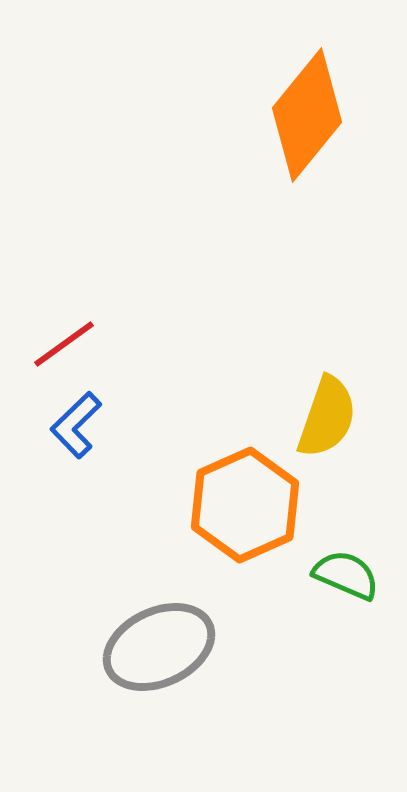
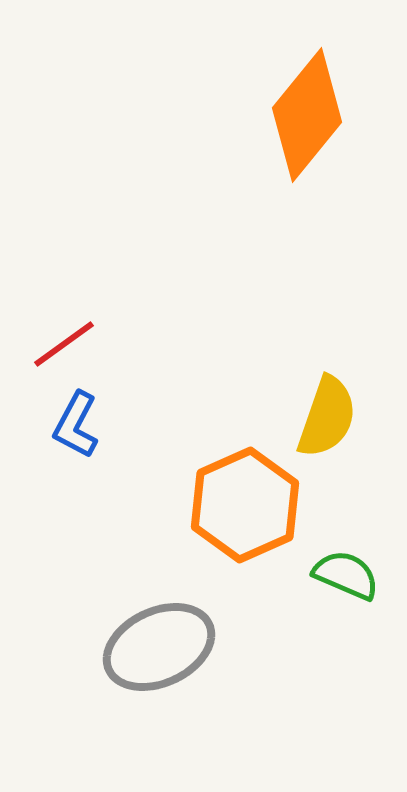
blue L-shape: rotated 18 degrees counterclockwise
